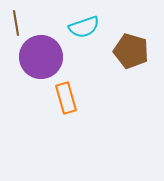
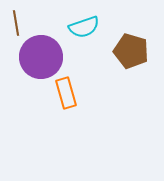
orange rectangle: moved 5 px up
